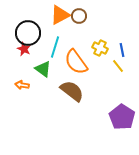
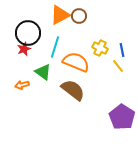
red star: rotated 24 degrees clockwise
orange semicircle: rotated 148 degrees clockwise
green triangle: moved 3 px down
orange arrow: rotated 24 degrees counterclockwise
brown semicircle: moved 1 px right, 1 px up
